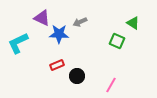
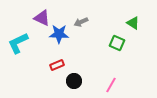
gray arrow: moved 1 px right
green square: moved 2 px down
black circle: moved 3 px left, 5 px down
